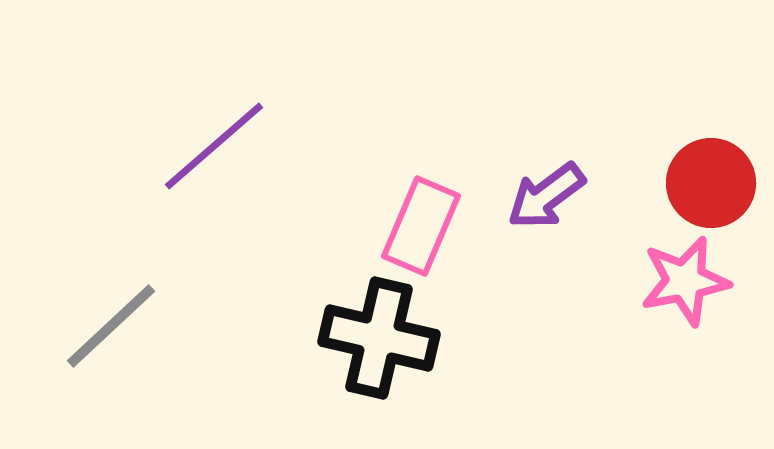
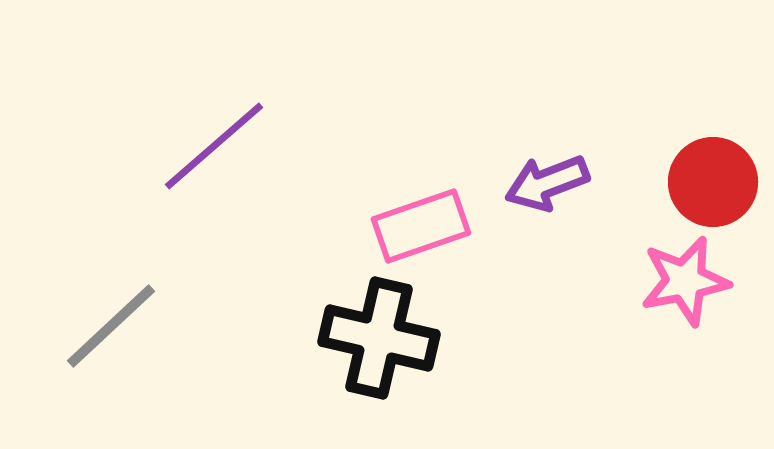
red circle: moved 2 px right, 1 px up
purple arrow: moved 1 px right, 13 px up; rotated 16 degrees clockwise
pink rectangle: rotated 48 degrees clockwise
